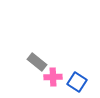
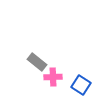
blue square: moved 4 px right, 3 px down
